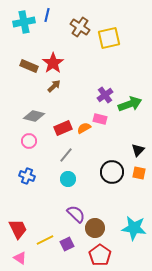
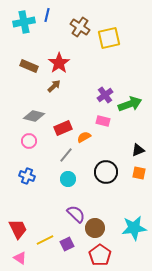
red star: moved 6 px right
pink rectangle: moved 3 px right, 2 px down
orange semicircle: moved 9 px down
black triangle: rotated 24 degrees clockwise
black circle: moved 6 px left
cyan star: rotated 15 degrees counterclockwise
